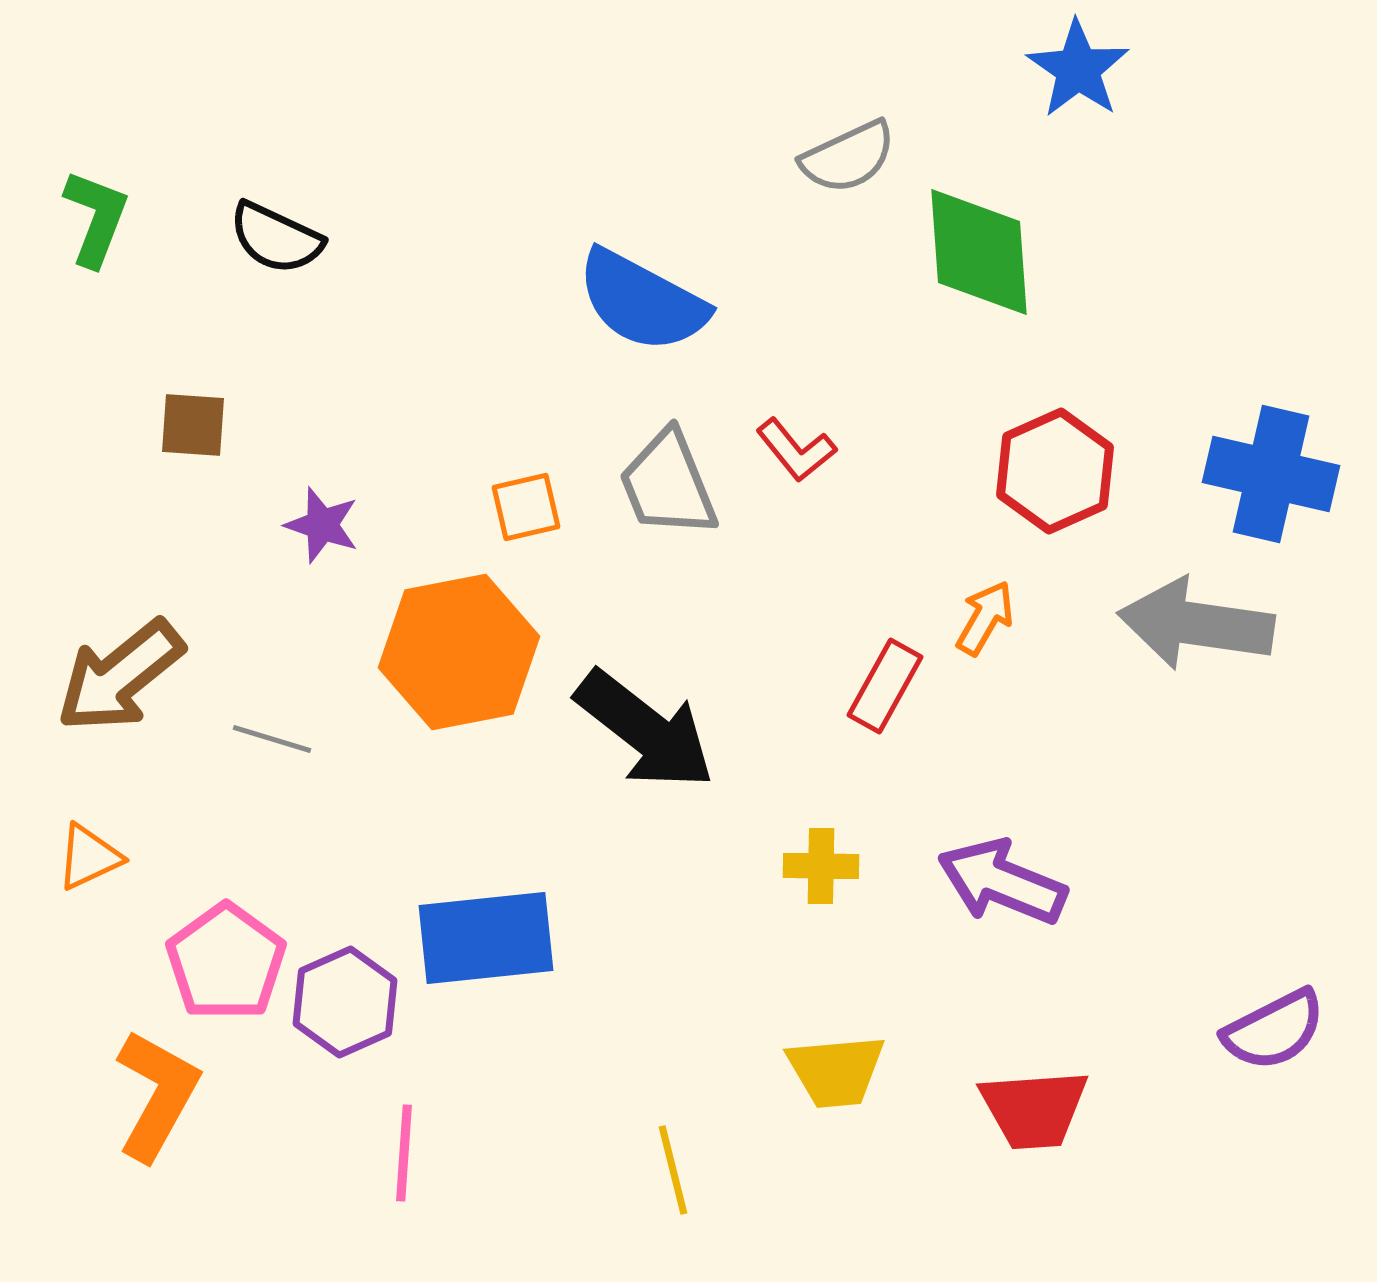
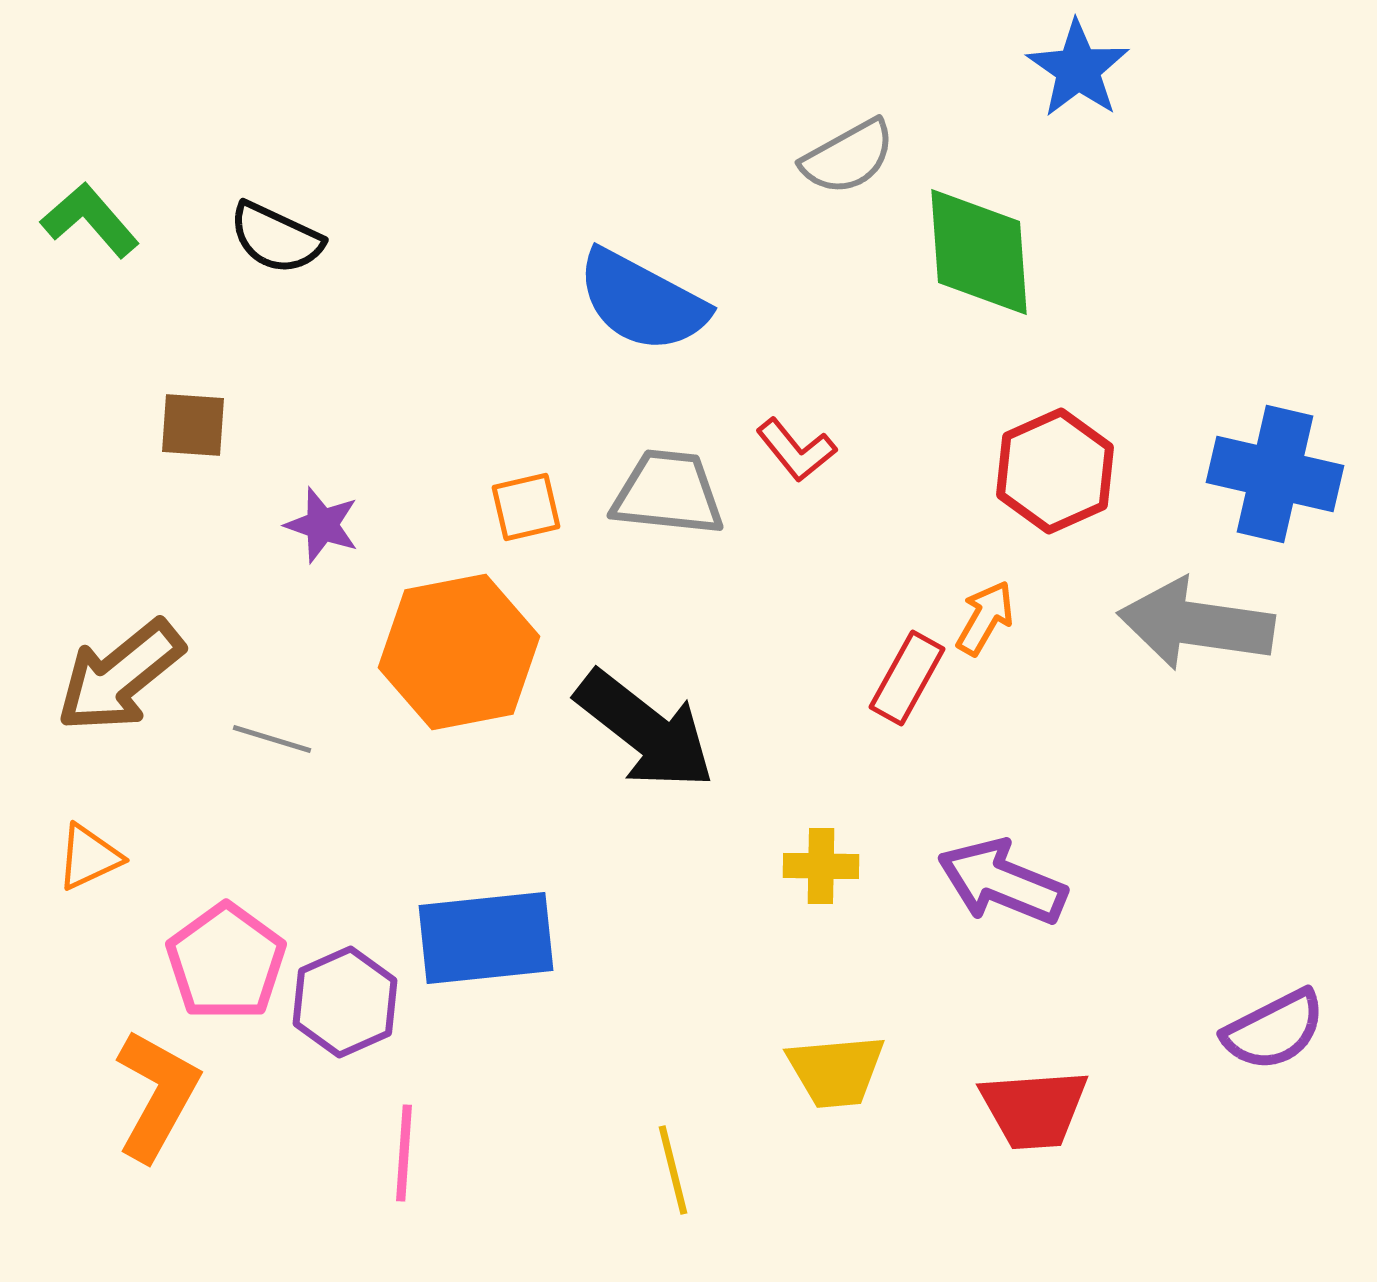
gray semicircle: rotated 4 degrees counterclockwise
green L-shape: moved 6 px left, 2 px down; rotated 62 degrees counterclockwise
blue cross: moved 4 px right
gray trapezoid: moved 9 px down; rotated 118 degrees clockwise
red rectangle: moved 22 px right, 8 px up
